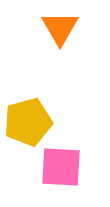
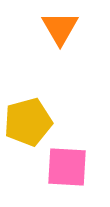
pink square: moved 6 px right
